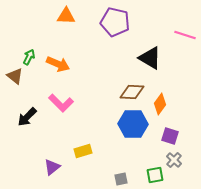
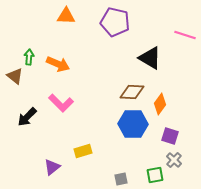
green arrow: rotated 21 degrees counterclockwise
